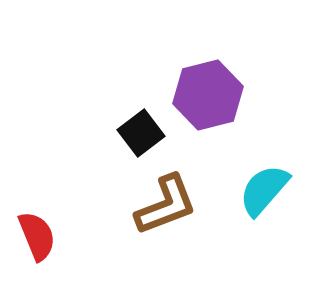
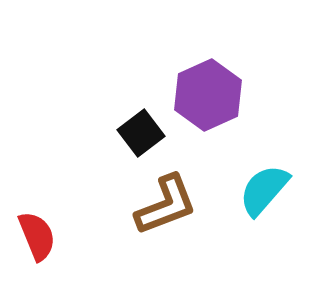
purple hexagon: rotated 10 degrees counterclockwise
